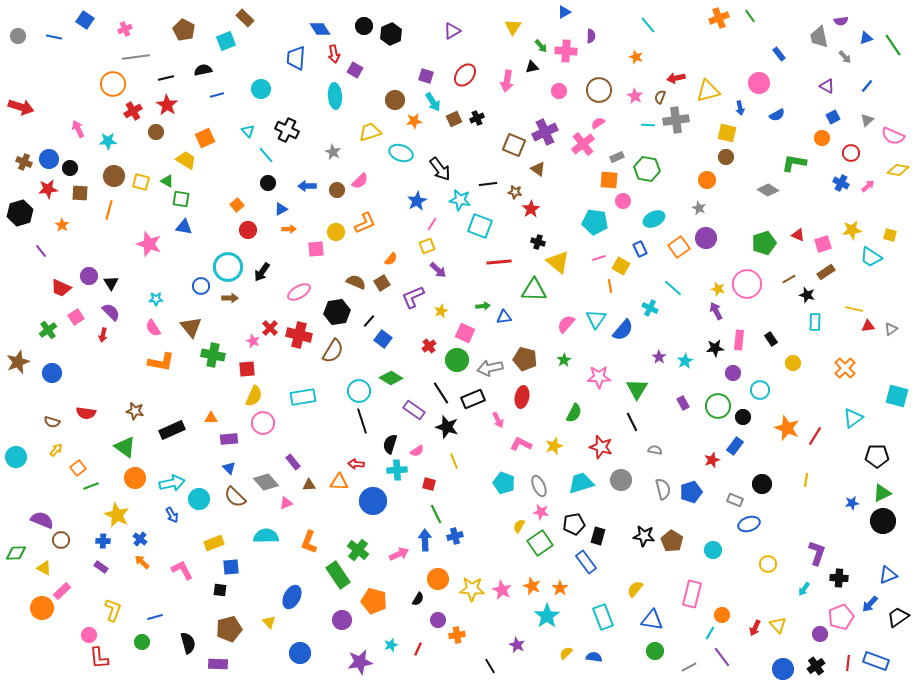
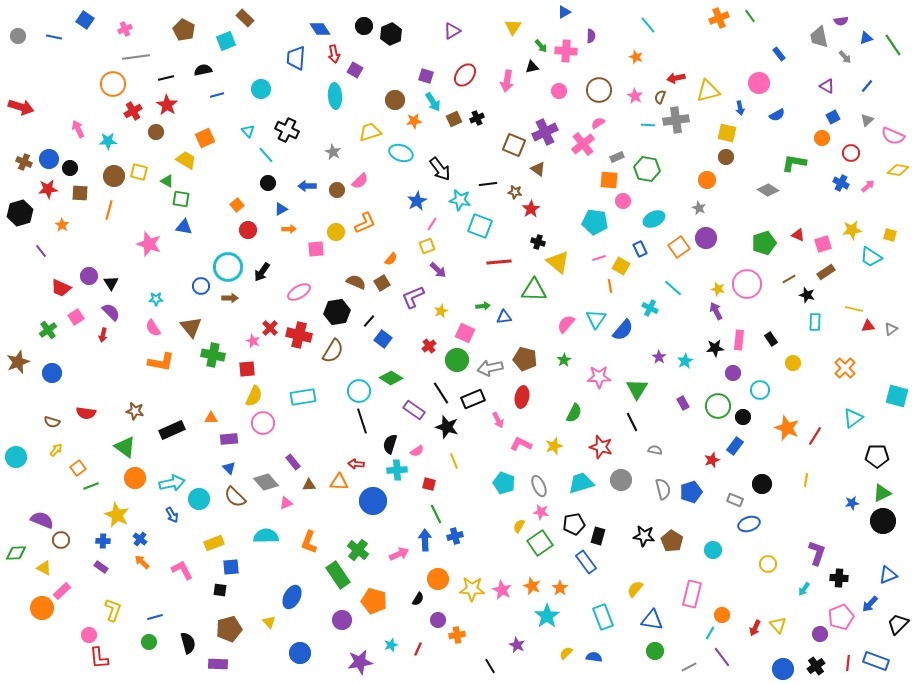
yellow square at (141, 182): moved 2 px left, 10 px up
black trapezoid at (898, 617): moved 7 px down; rotated 10 degrees counterclockwise
green circle at (142, 642): moved 7 px right
